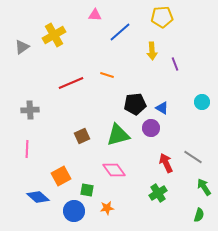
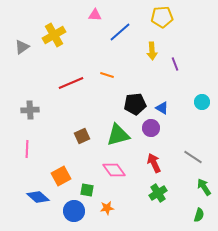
red arrow: moved 12 px left
